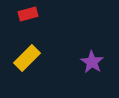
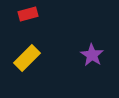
purple star: moved 7 px up
